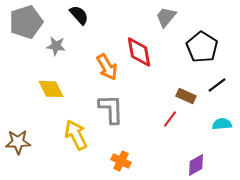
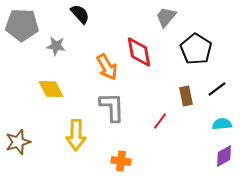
black semicircle: moved 1 px right, 1 px up
gray pentagon: moved 4 px left, 3 px down; rotated 20 degrees clockwise
black pentagon: moved 6 px left, 2 px down
black line: moved 4 px down
brown rectangle: rotated 54 degrees clockwise
gray L-shape: moved 1 px right, 2 px up
red line: moved 10 px left, 2 px down
yellow arrow: rotated 152 degrees counterclockwise
brown star: rotated 15 degrees counterclockwise
orange cross: rotated 18 degrees counterclockwise
purple diamond: moved 28 px right, 9 px up
